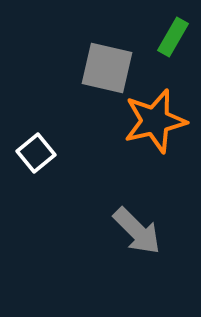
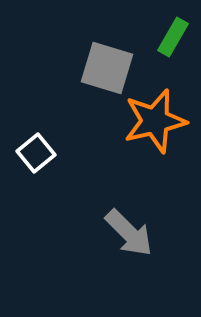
gray square: rotated 4 degrees clockwise
gray arrow: moved 8 px left, 2 px down
